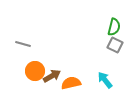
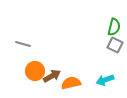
cyan arrow: rotated 72 degrees counterclockwise
